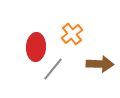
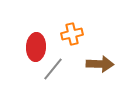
orange cross: rotated 25 degrees clockwise
